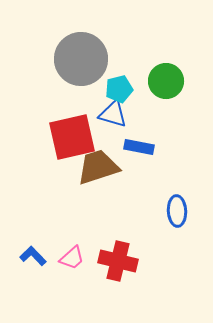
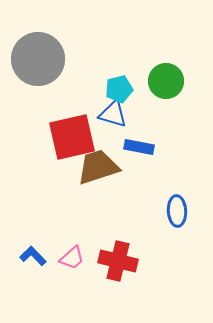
gray circle: moved 43 px left
